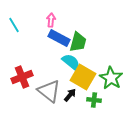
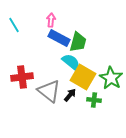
red cross: rotated 15 degrees clockwise
